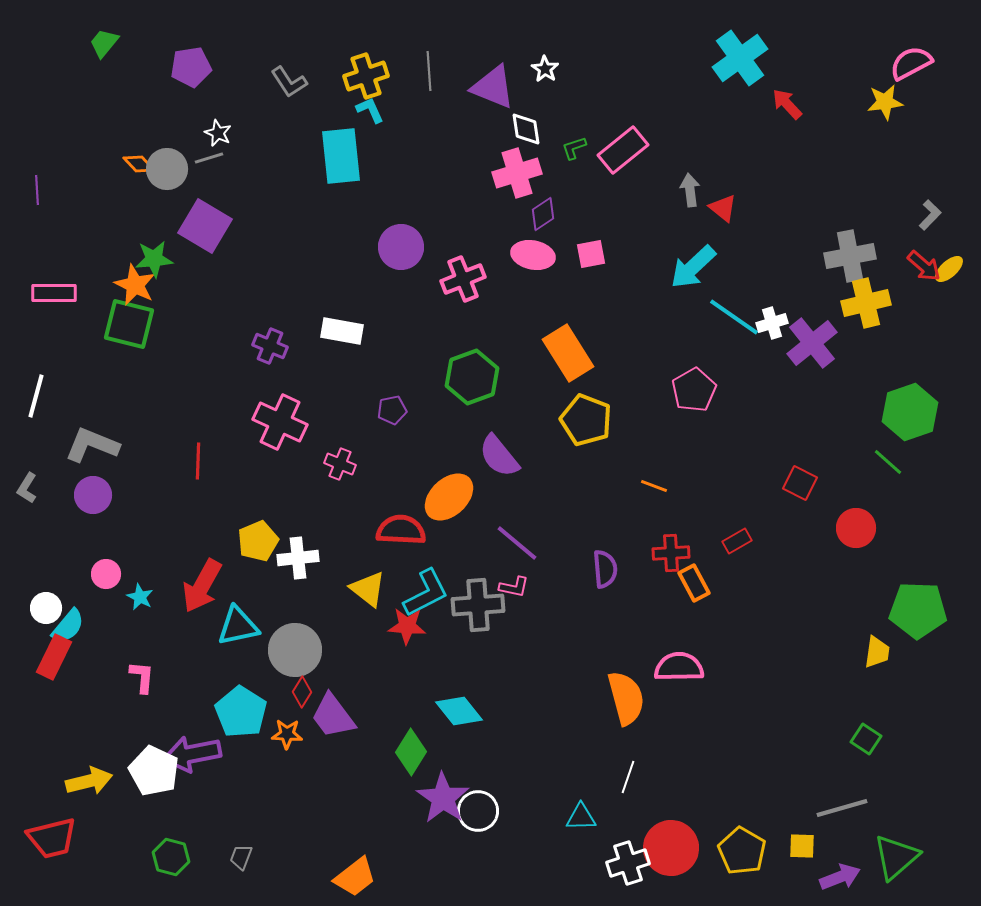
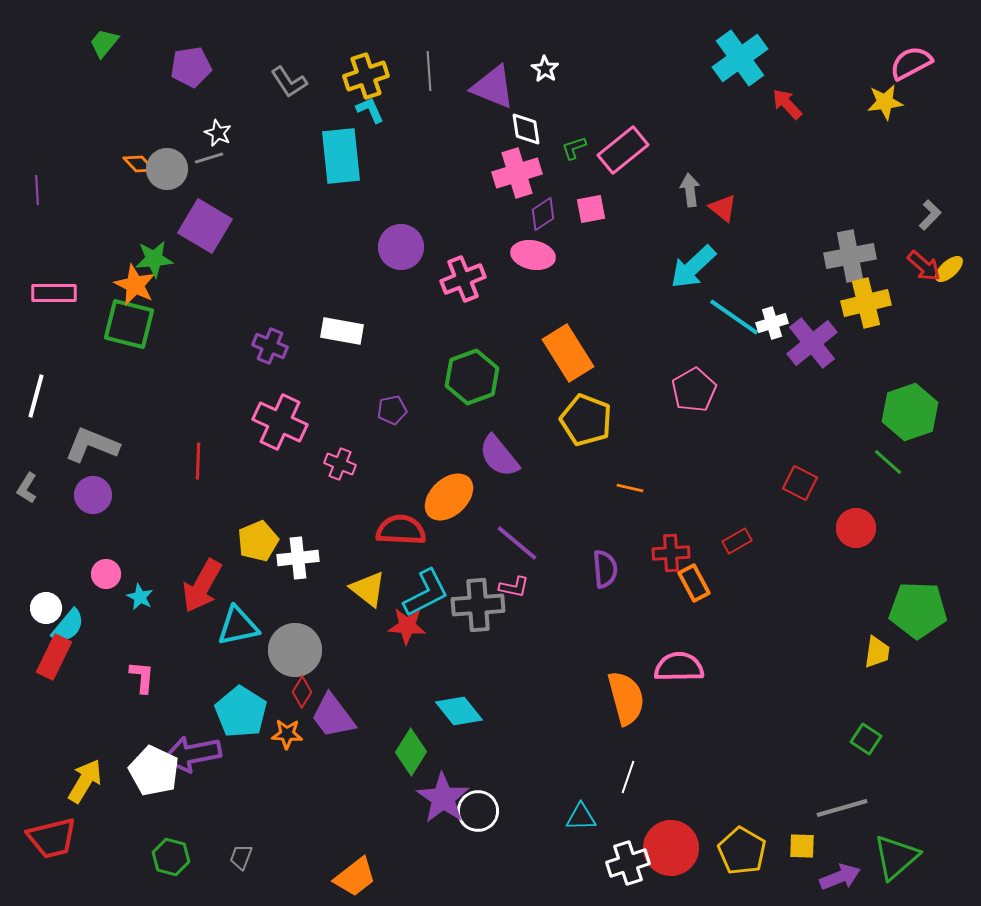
pink square at (591, 254): moved 45 px up
orange line at (654, 486): moved 24 px left, 2 px down; rotated 8 degrees counterclockwise
yellow arrow at (89, 781): moved 4 px left; rotated 45 degrees counterclockwise
